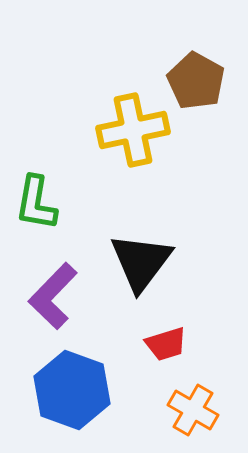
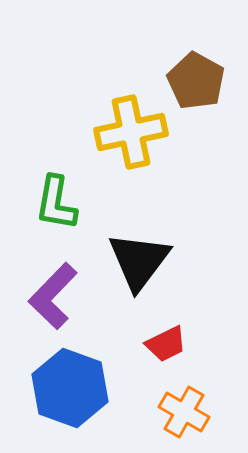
yellow cross: moved 2 px left, 2 px down
green L-shape: moved 20 px right
black triangle: moved 2 px left, 1 px up
red trapezoid: rotated 9 degrees counterclockwise
blue hexagon: moved 2 px left, 2 px up
orange cross: moved 9 px left, 2 px down
